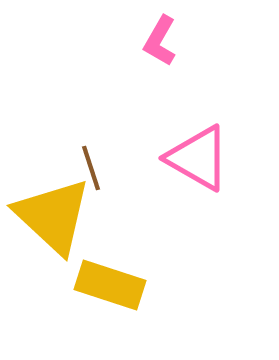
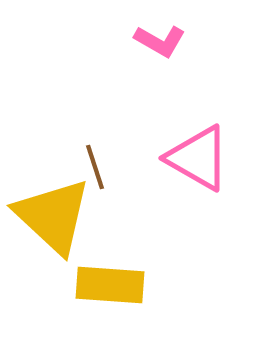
pink L-shape: rotated 90 degrees counterclockwise
brown line: moved 4 px right, 1 px up
yellow rectangle: rotated 14 degrees counterclockwise
